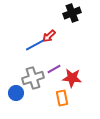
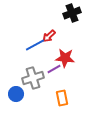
red star: moved 7 px left, 20 px up
blue circle: moved 1 px down
